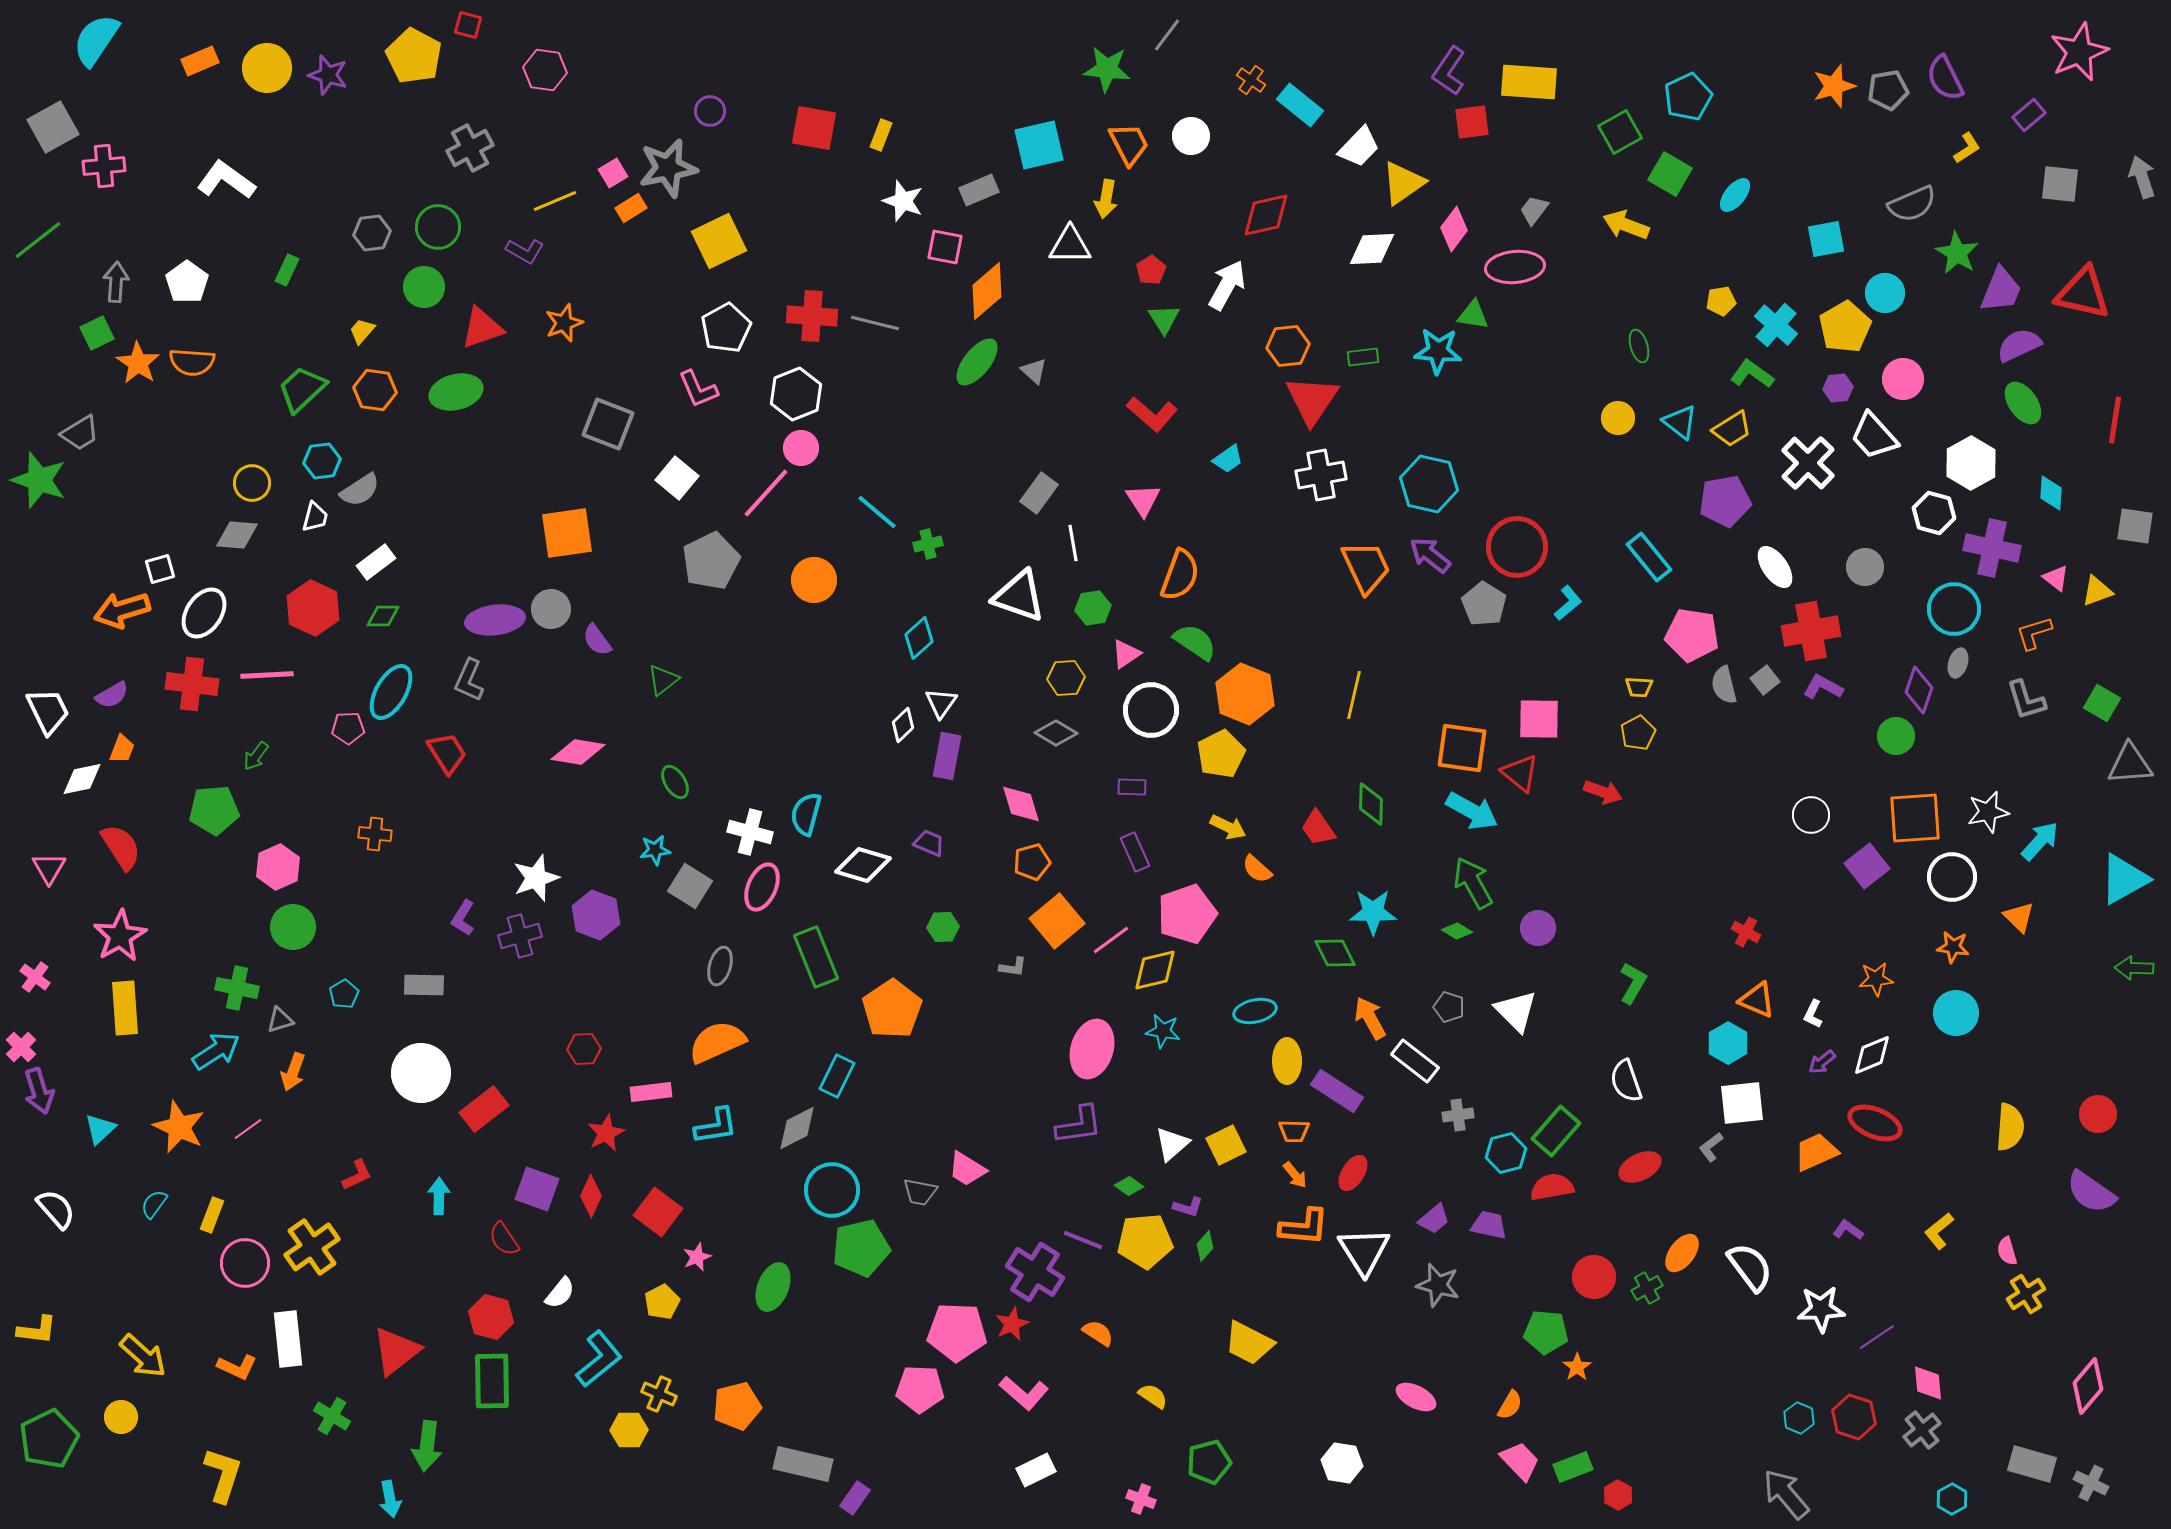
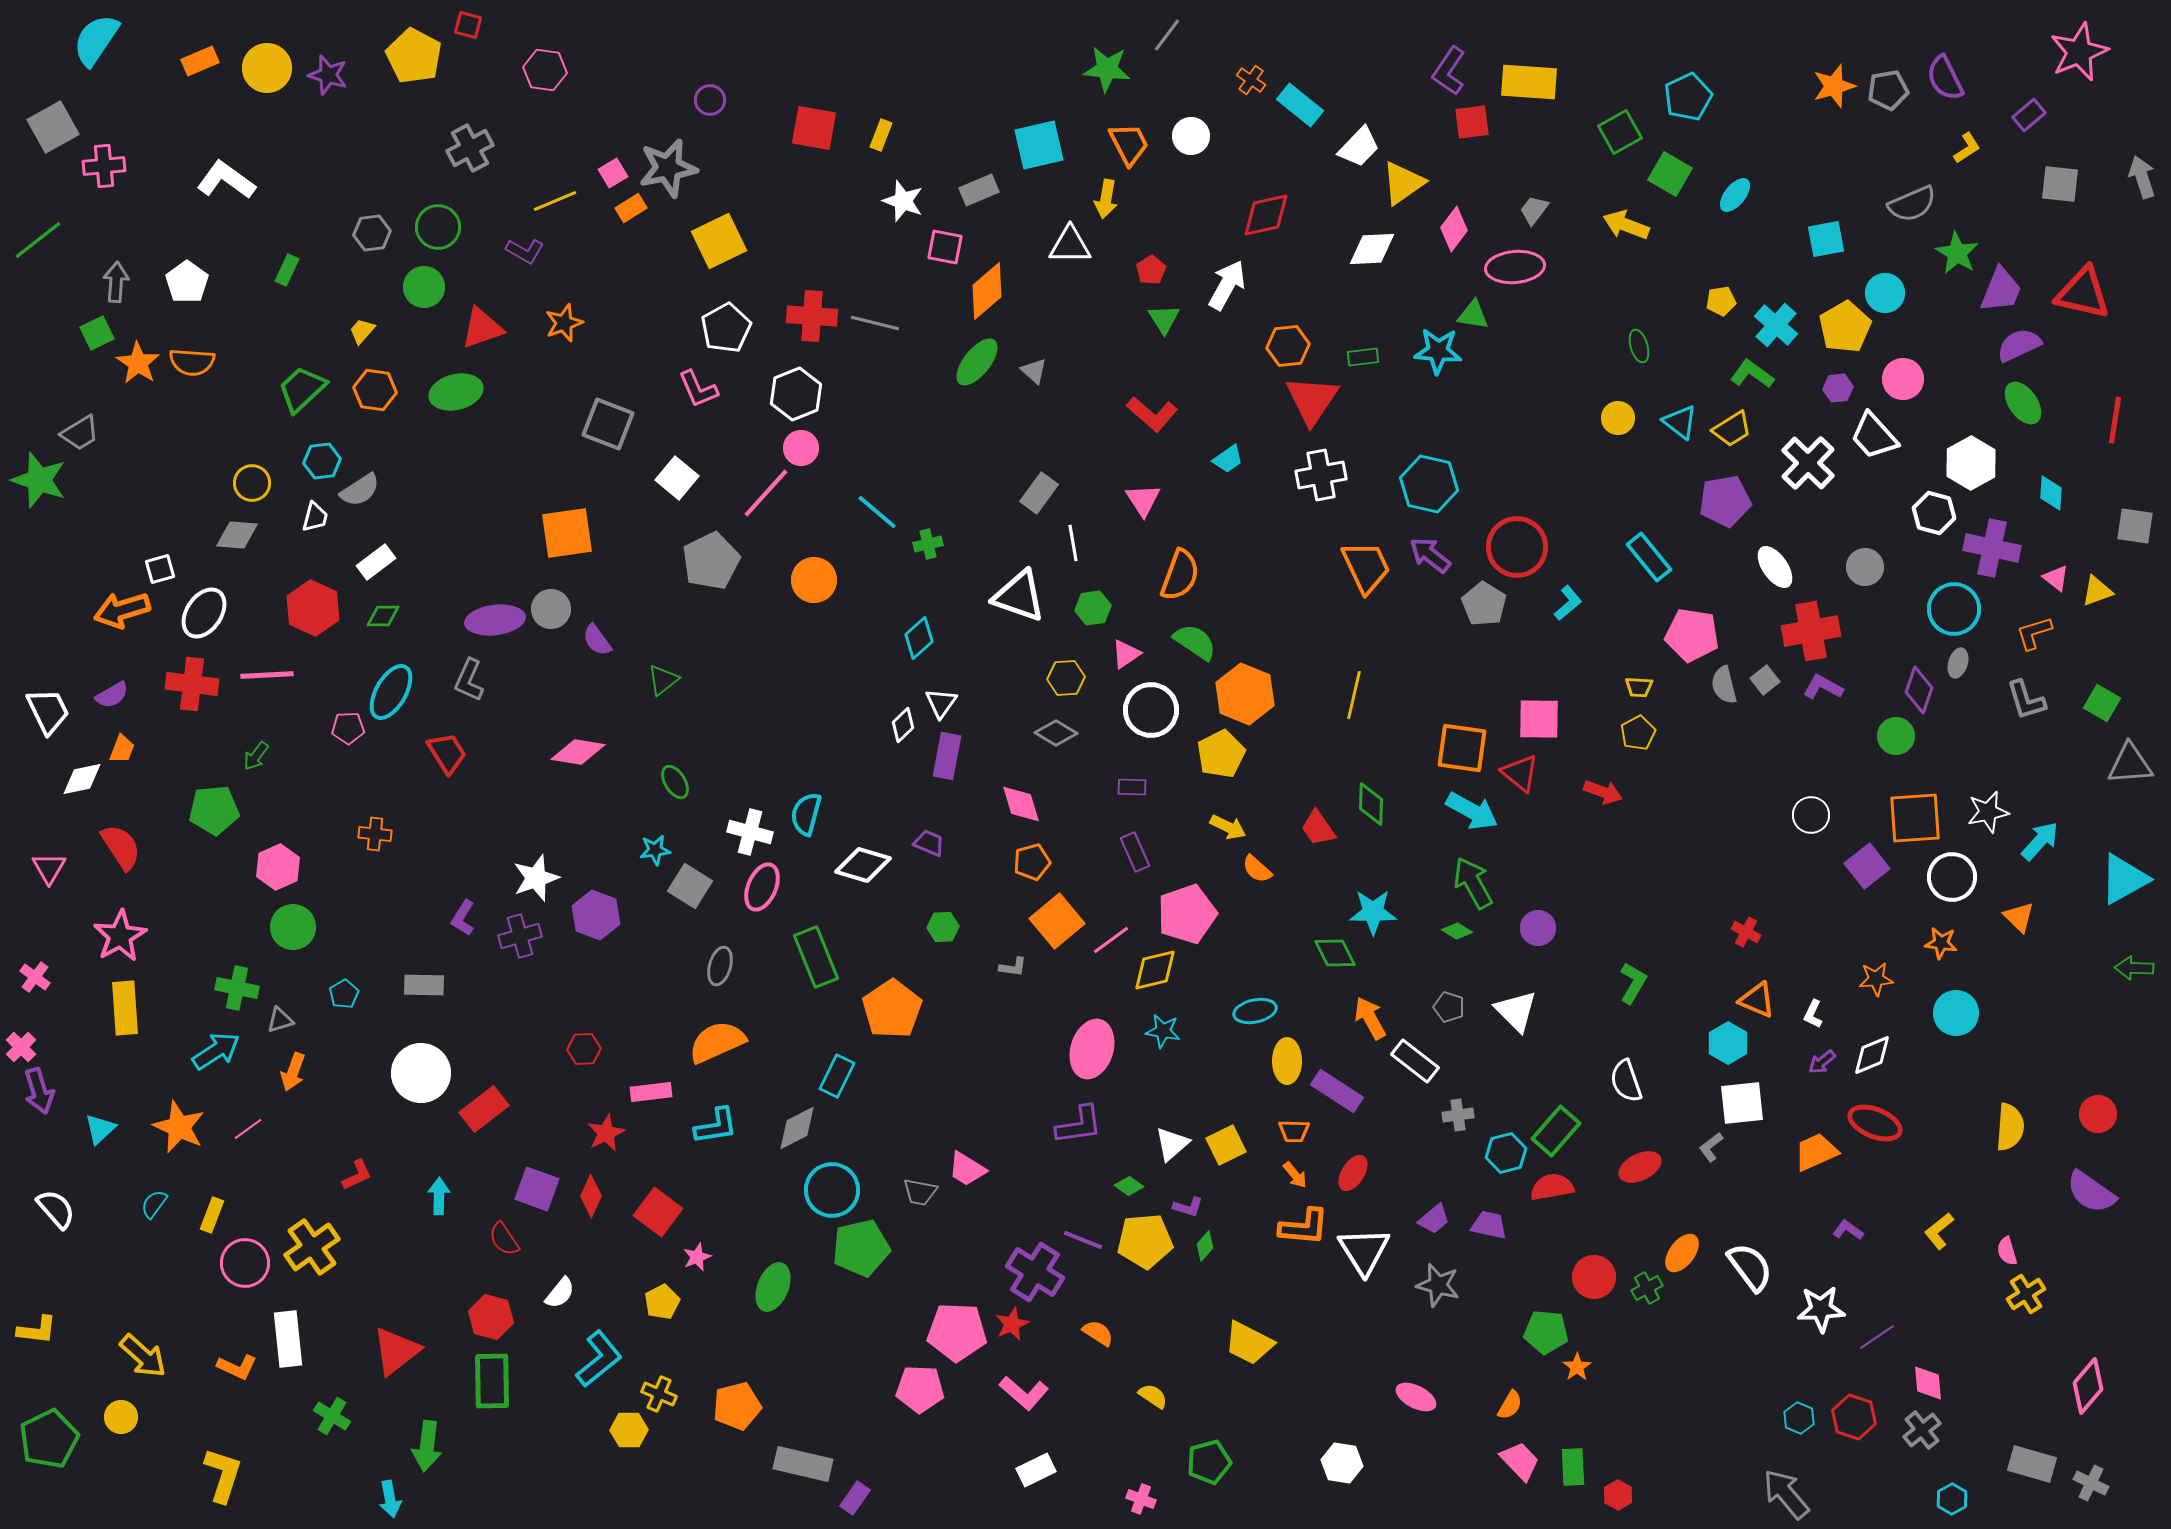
purple circle at (710, 111): moved 11 px up
orange star at (1953, 947): moved 12 px left, 4 px up
green rectangle at (1573, 1467): rotated 72 degrees counterclockwise
